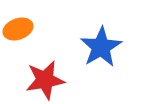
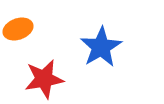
red star: moved 1 px left, 1 px up
